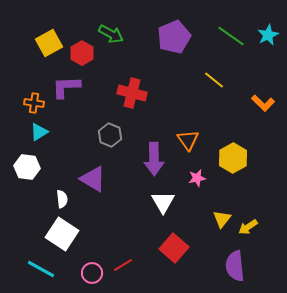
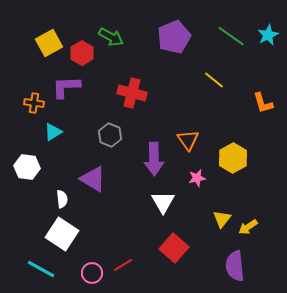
green arrow: moved 3 px down
orange L-shape: rotated 30 degrees clockwise
cyan triangle: moved 14 px right
